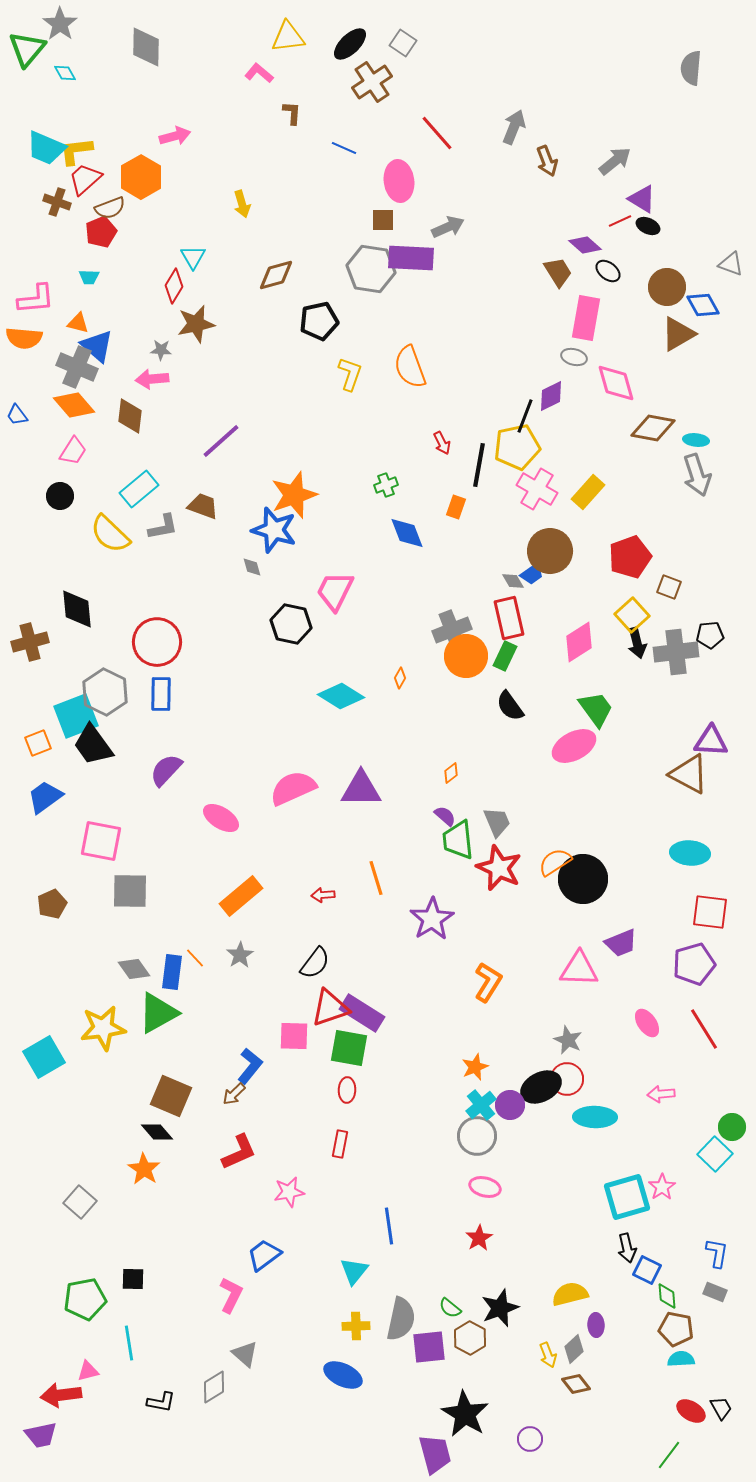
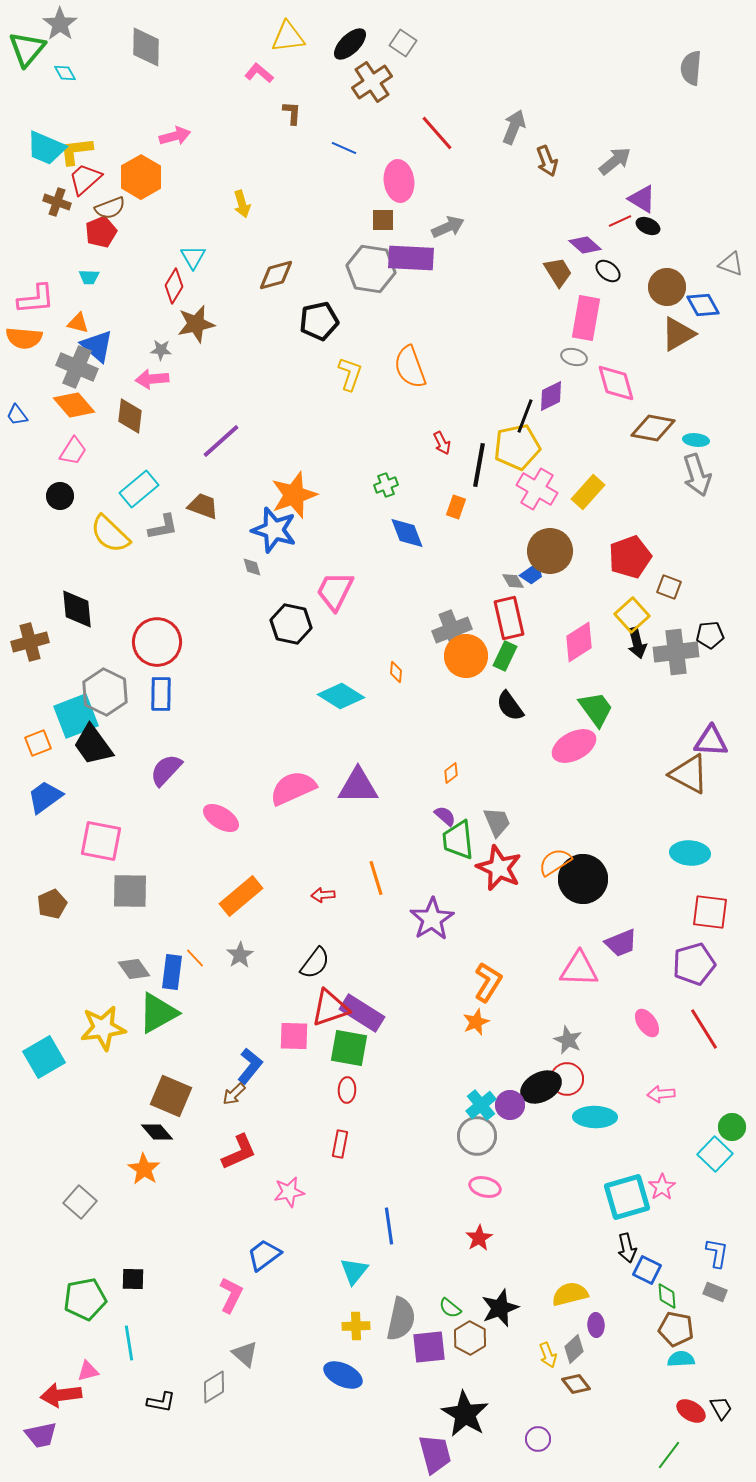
orange diamond at (400, 678): moved 4 px left, 6 px up; rotated 25 degrees counterclockwise
purple triangle at (361, 789): moved 3 px left, 3 px up
orange star at (475, 1067): moved 1 px right, 45 px up
purple circle at (530, 1439): moved 8 px right
